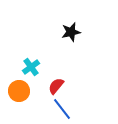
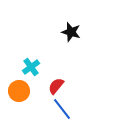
black star: rotated 30 degrees clockwise
